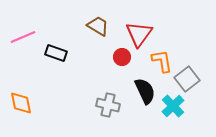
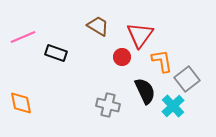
red triangle: moved 1 px right, 1 px down
